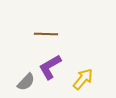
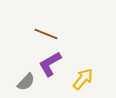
brown line: rotated 20 degrees clockwise
purple L-shape: moved 3 px up
